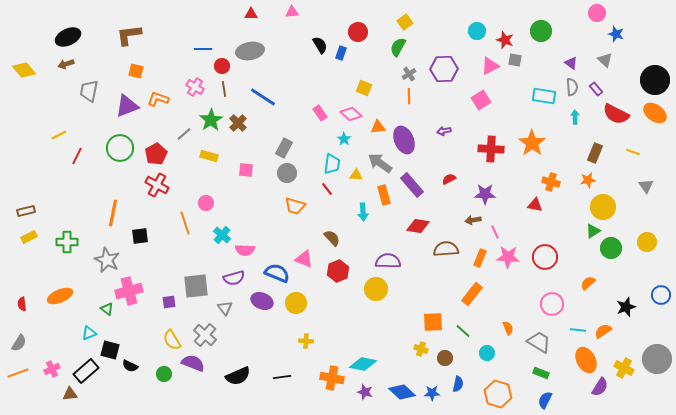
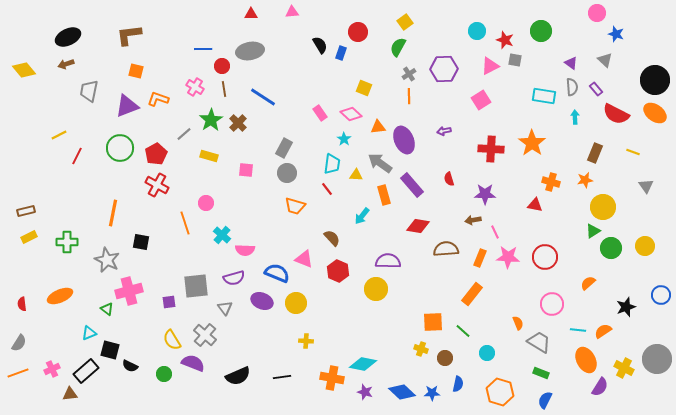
red semicircle at (449, 179): rotated 80 degrees counterclockwise
orange star at (588, 180): moved 3 px left
cyan arrow at (363, 212): moved 1 px left, 4 px down; rotated 42 degrees clockwise
black square at (140, 236): moved 1 px right, 6 px down; rotated 18 degrees clockwise
yellow circle at (647, 242): moved 2 px left, 4 px down
red hexagon at (338, 271): rotated 15 degrees counterclockwise
orange semicircle at (508, 328): moved 10 px right, 5 px up
orange hexagon at (498, 394): moved 2 px right, 2 px up
